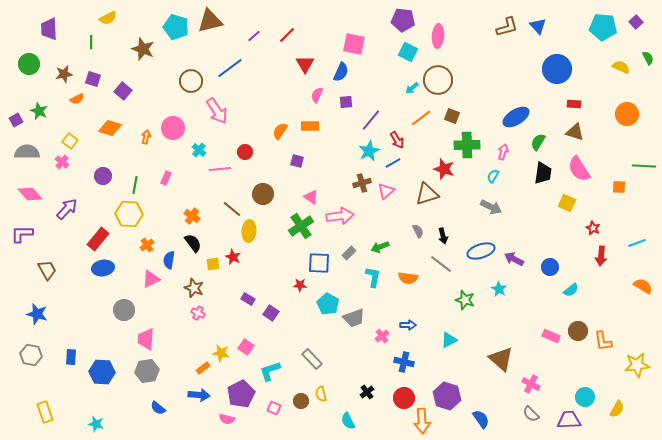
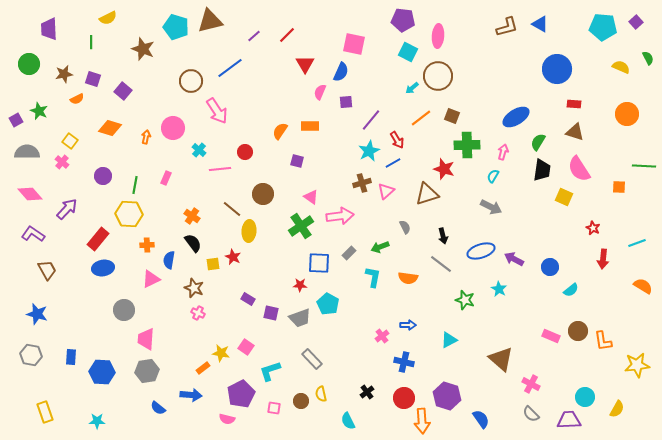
blue triangle at (538, 26): moved 2 px right, 2 px up; rotated 18 degrees counterclockwise
brown circle at (438, 80): moved 4 px up
pink semicircle at (317, 95): moved 3 px right, 3 px up
black trapezoid at (543, 173): moved 1 px left, 3 px up
yellow square at (567, 203): moved 3 px left, 6 px up
gray semicircle at (418, 231): moved 13 px left, 4 px up
purple L-shape at (22, 234): moved 11 px right; rotated 35 degrees clockwise
orange cross at (147, 245): rotated 32 degrees clockwise
red arrow at (601, 256): moved 2 px right, 3 px down
purple square at (271, 313): rotated 21 degrees counterclockwise
gray trapezoid at (354, 318): moved 54 px left
blue arrow at (199, 395): moved 8 px left
pink square at (274, 408): rotated 16 degrees counterclockwise
cyan star at (96, 424): moved 1 px right, 3 px up; rotated 14 degrees counterclockwise
